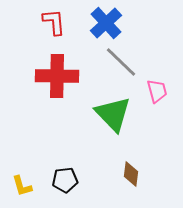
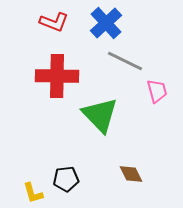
red L-shape: rotated 116 degrees clockwise
gray line: moved 4 px right, 1 px up; rotated 18 degrees counterclockwise
green triangle: moved 13 px left, 1 px down
brown diamond: rotated 35 degrees counterclockwise
black pentagon: moved 1 px right, 1 px up
yellow L-shape: moved 11 px right, 7 px down
